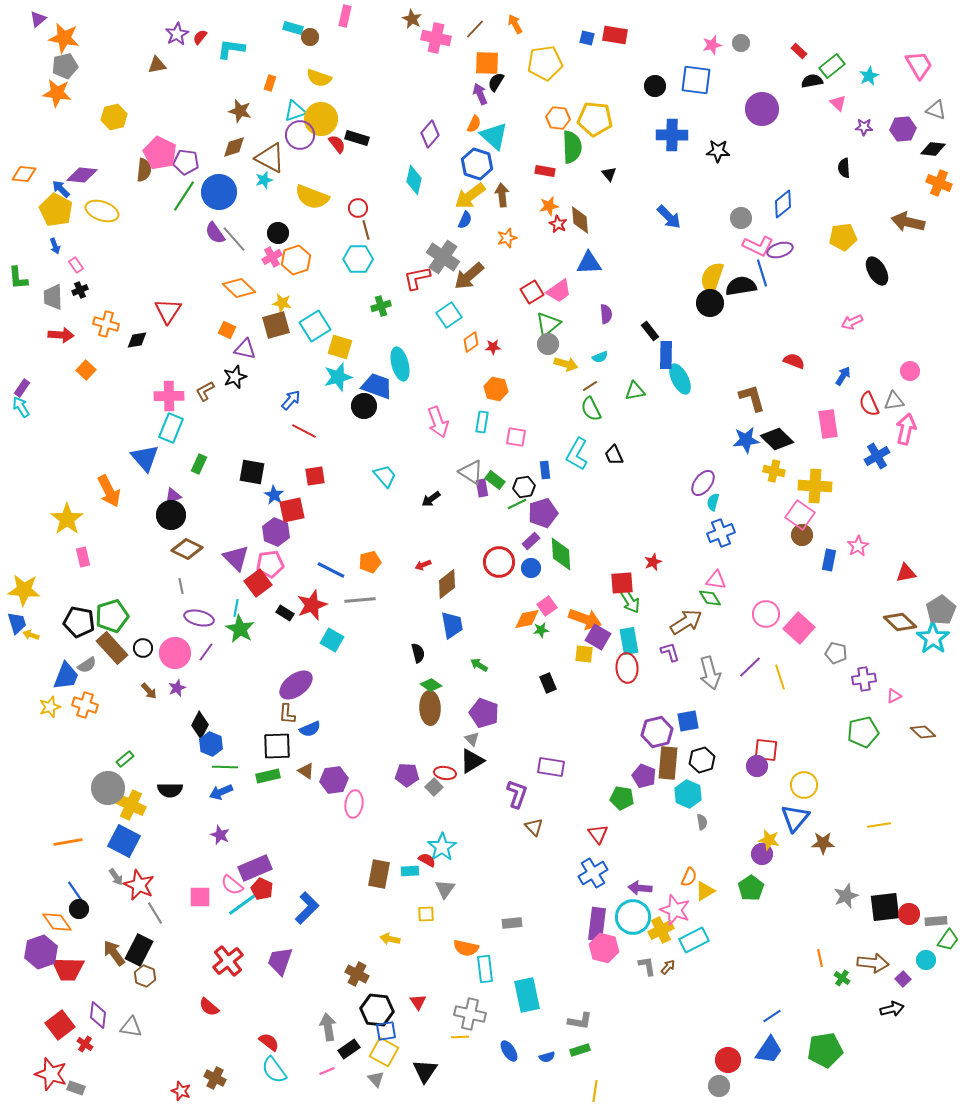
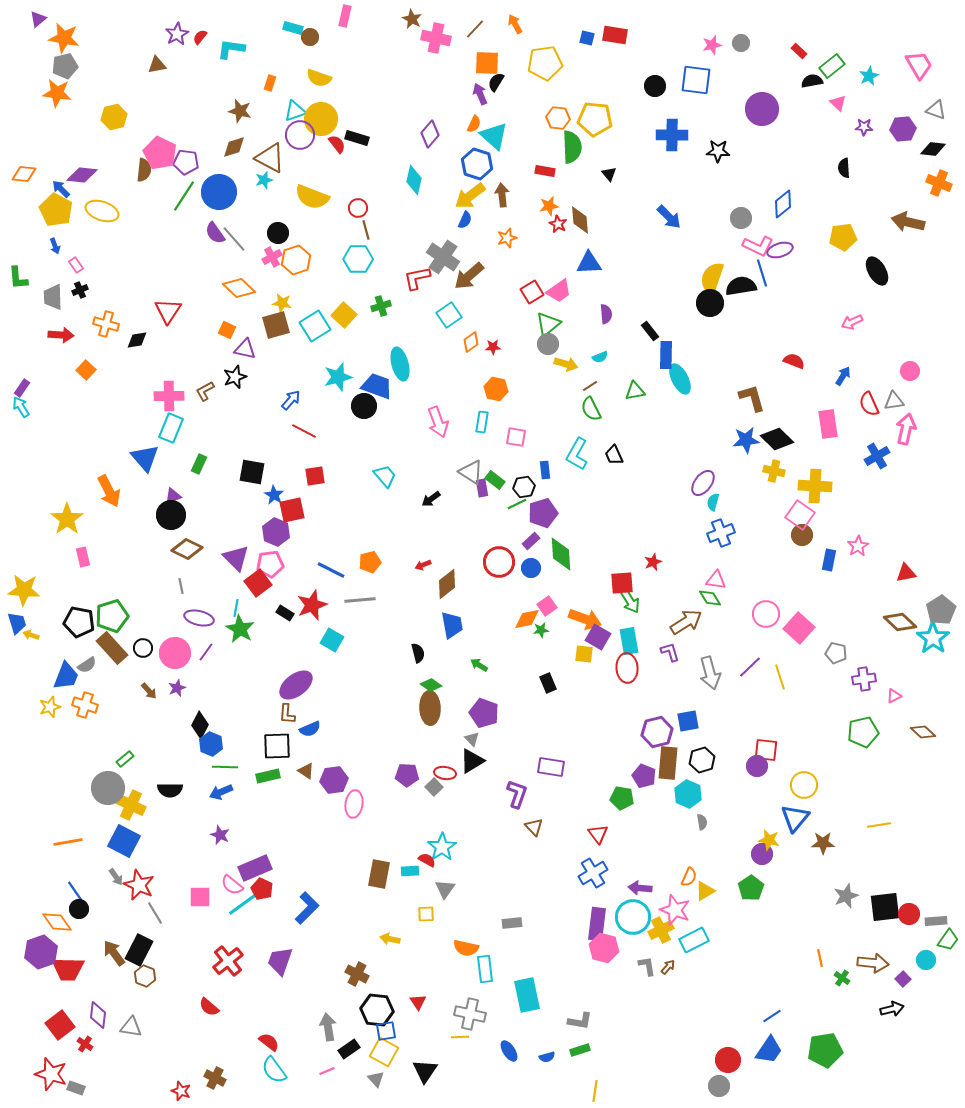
yellow square at (340, 347): moved 4 px right, 32 px up; rotated 25 degrees clockwise
